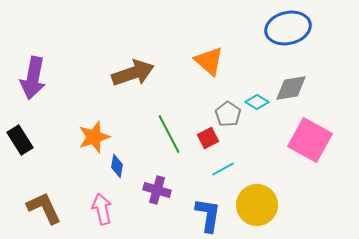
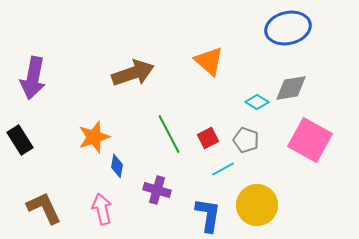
gray pentagon: moved 18 px right, 26 px down; rotated 15 degrees counterclockwise
